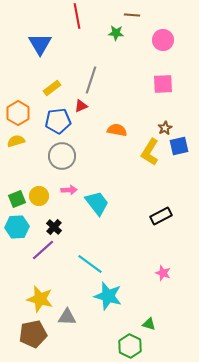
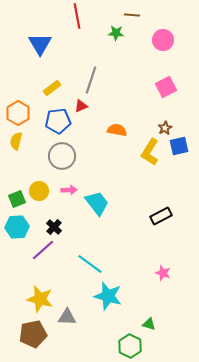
pink square: moved 3 px right, 3 px down; rotated 25 degrees counterclockwise
yellow semicircle: rotated 60 degrees counterclockwise
yellow circle: moved 5 px up
